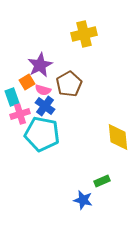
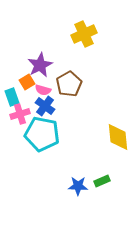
yellow cross: rotated 10 degrees counterclockwise
blue star: moved 5 px left, 14 px up; rotated 12 degrees counterclockwise
